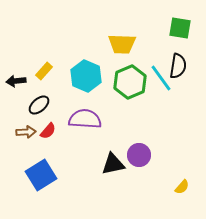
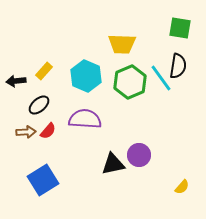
blue square: moved 2 px right, 5 px down
